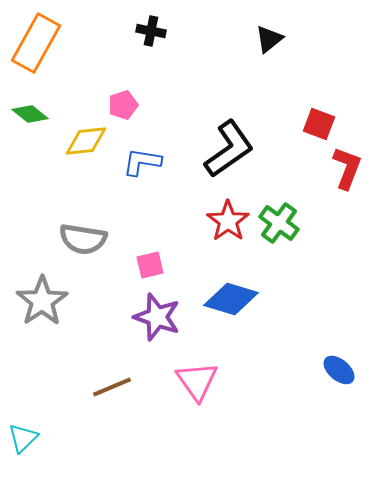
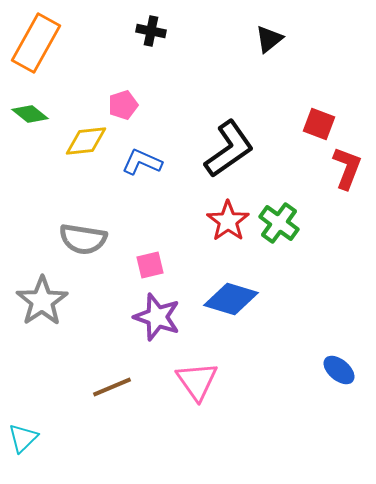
blue L-shape: rotated 15 degrees clockwise
